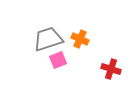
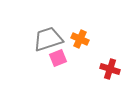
pink square: moved 2 px up
red cross: moved 1 px left
